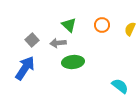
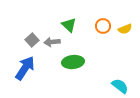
orange circle: moved 1 px right, 1 px down
yellow semicircle: moved 5 px left; rotated 136 degrees counterclockwise
gray arrow: moved 6 px left, 1 px up
